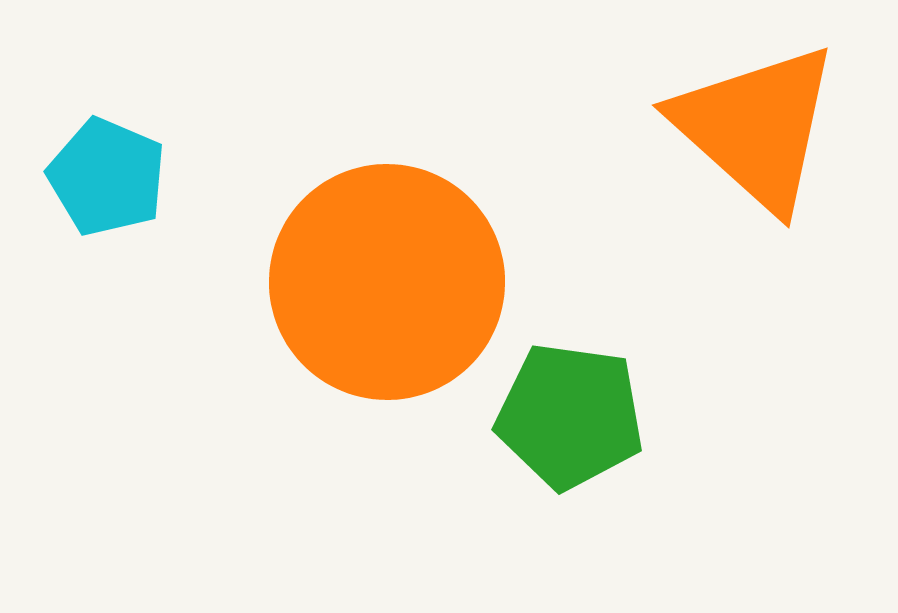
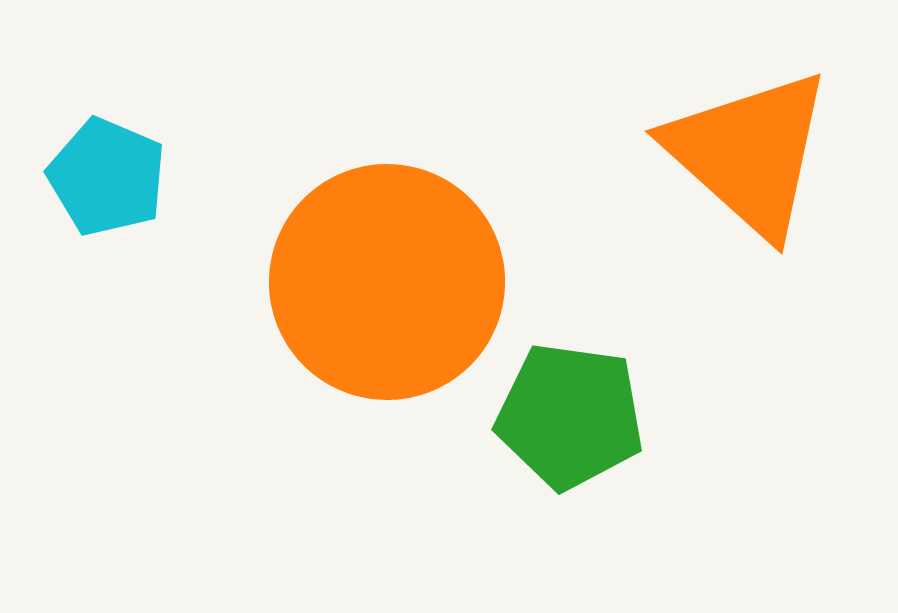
orange triangle: moved 7 px left, 26 px down
